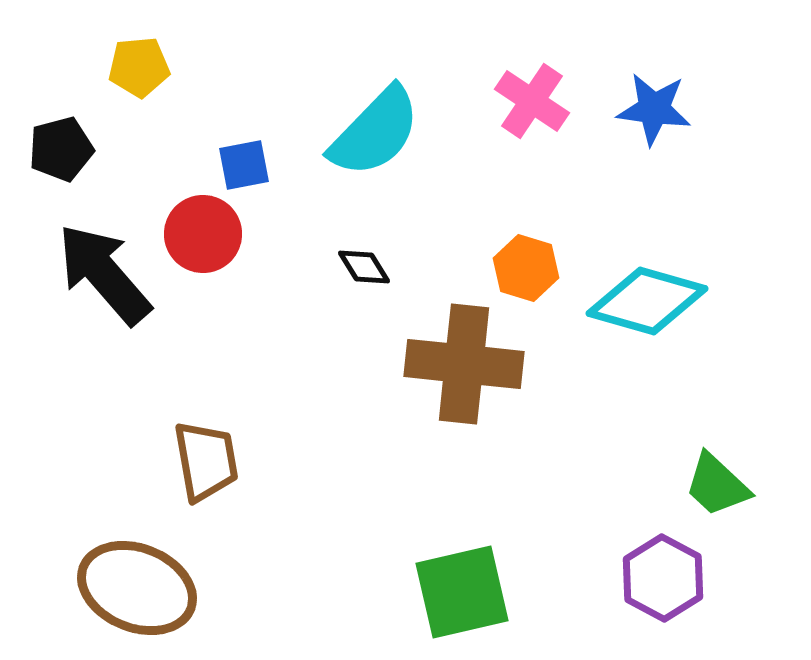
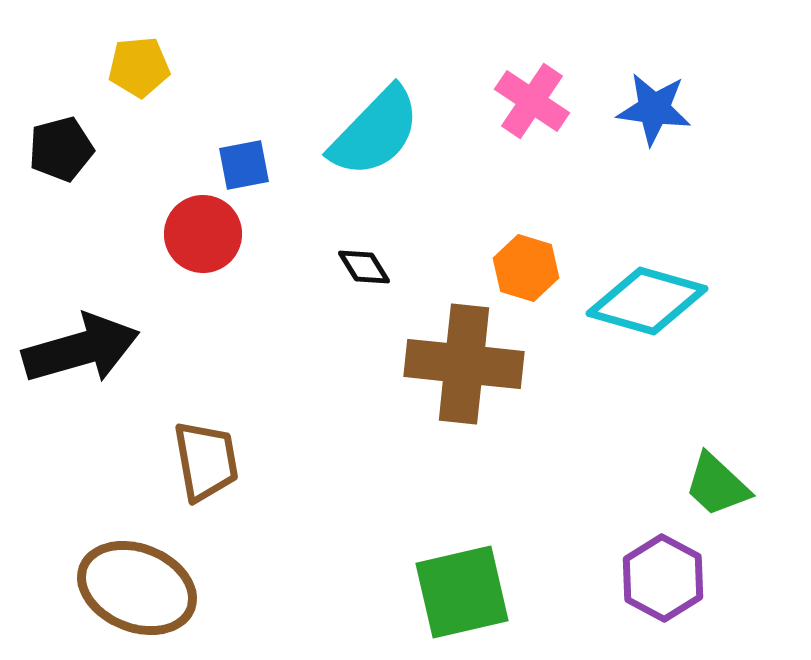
black arrow: moved 23 px left, 75 px down; rotated 115 degrees clockwise
